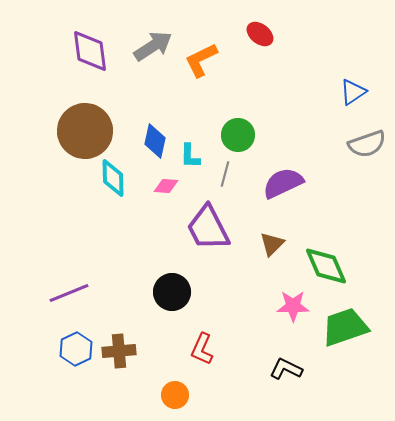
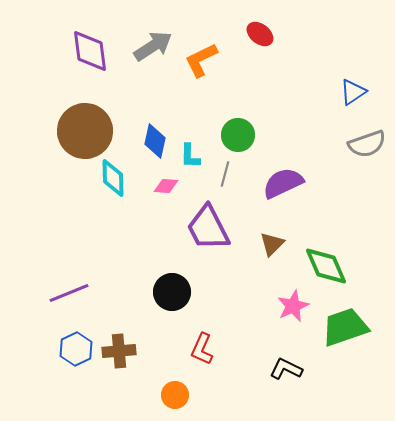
pink star: rotated 24 degrees counterclockwise
